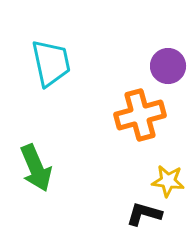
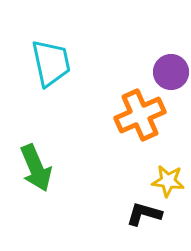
purple circle: moved 3 px right, 6 px down
orange cross: rotated 9 degrees counterclockwise
